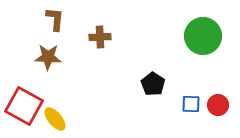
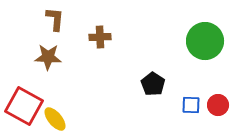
green circle: moved 2 px right, 5 px down
blue square: moved 1 px down
